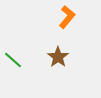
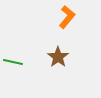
green line: moved 2 px down; rotated 30 degrees counterclockwise
